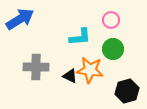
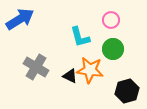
cyan L-shape: rotated 80 degrees clockwise
gray cross: rotated 30 degrees clockwise
